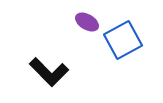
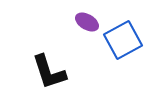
black L-shape: rotated 27 degrees clockwise
